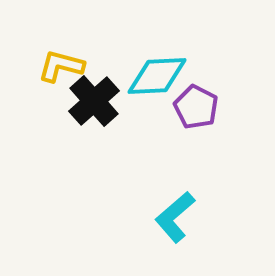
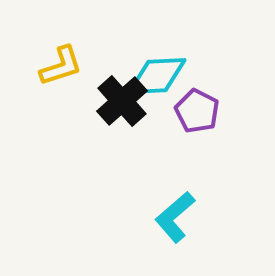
yellow L-shape: rotated 147 degrees clockwise
black cross: moved 28 px right
purple pentagon: moved 1 px right, 4 px down
